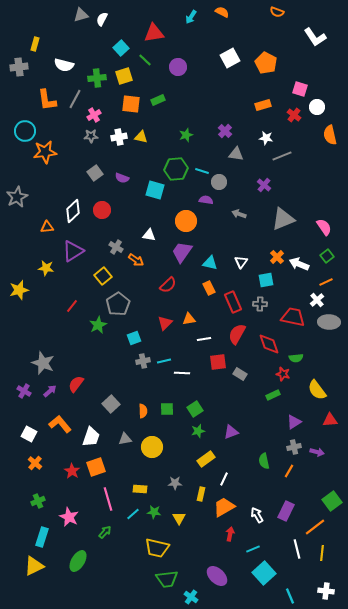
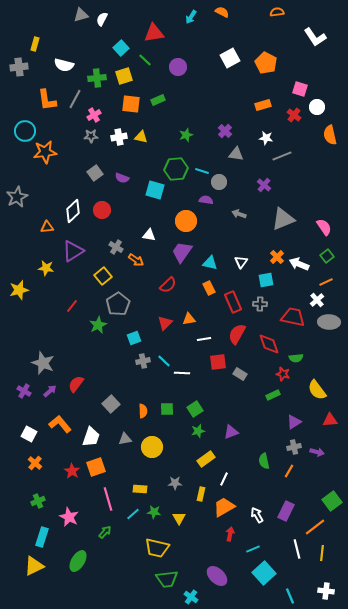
orange semicircle at (277, 12): rotated 152 degrees clockwise
cyan line at (164, 361): rotated 56 degrees clockwise
